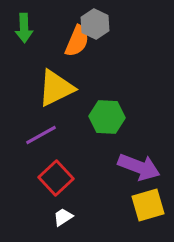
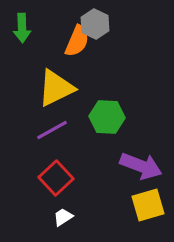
green arrow: moved 2 px left
purple line: moved 11 px right, 5 px up
purple arrow: moved 2 px right, 1 px up
